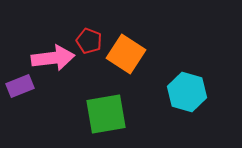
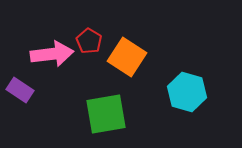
red pentagon: rotated 10 degrees clockwise
orange square: moved 1 px right, 3 px down
pink arrow: moved 1 px left, 4 px up
purple rectangle: moved 4 px down; rotated 56 degrees clockwise
